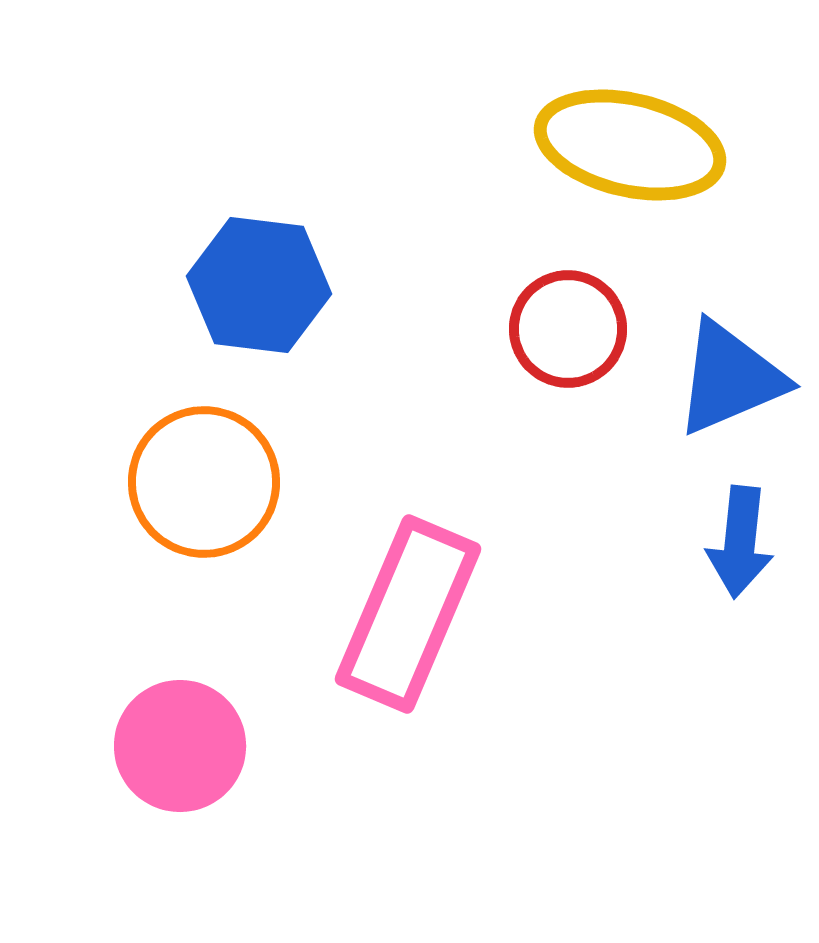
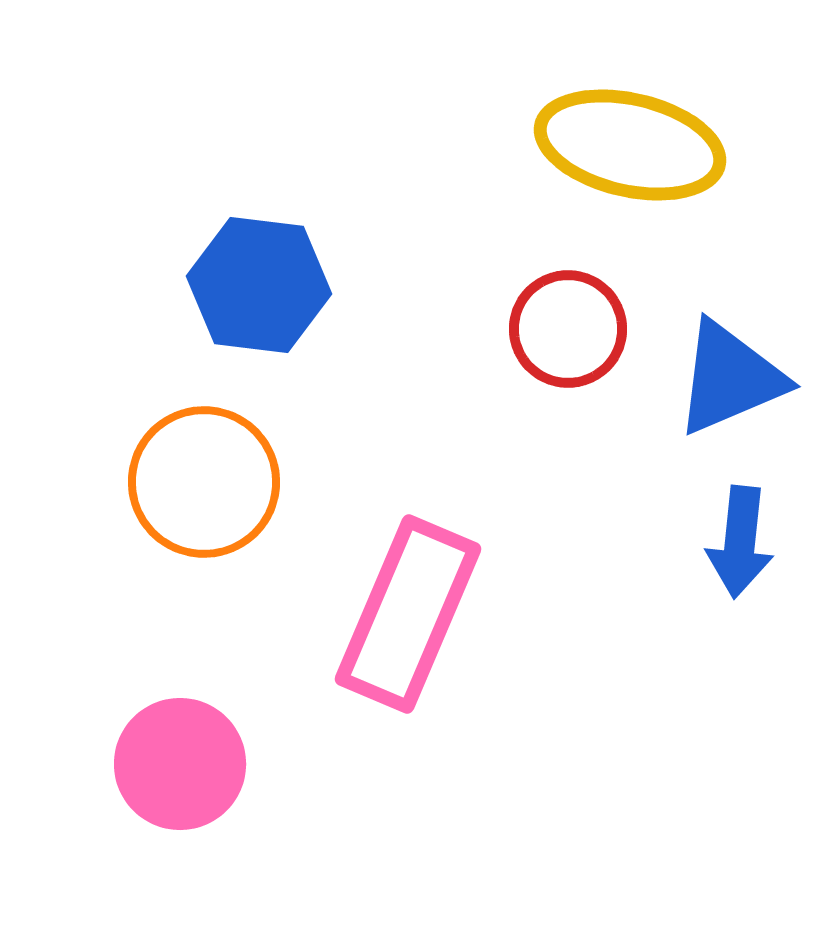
pink circle: moved 18 px down
